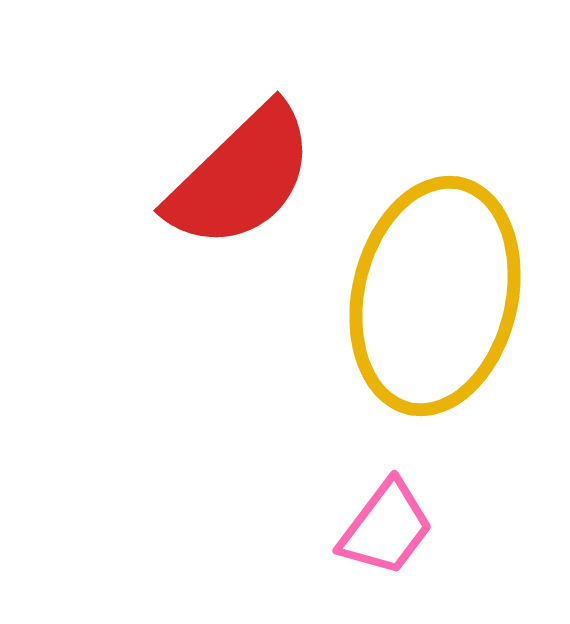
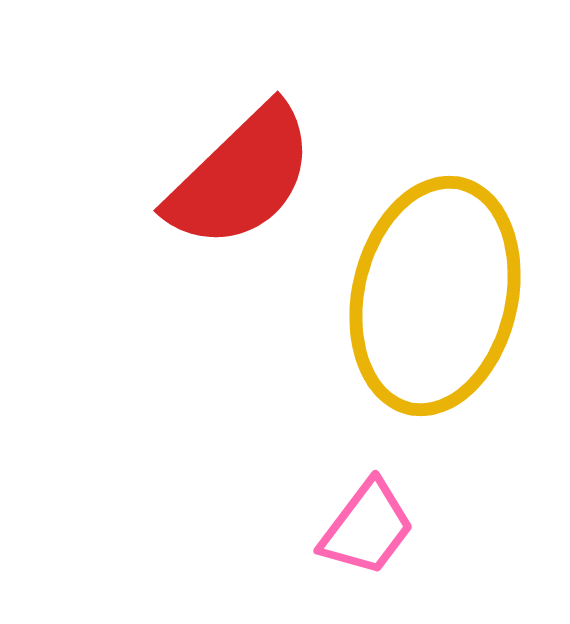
pink trapezoid: moved 19 px left
